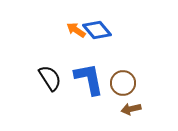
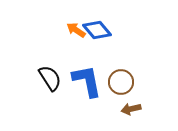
blue L-shape: moved 2 px left, 2 px down
brown circle: moved 2 px left, 1 px up
